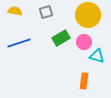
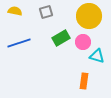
yellow circle: moved 1 px right, 1 px down
pink circle: moved 1 px left
